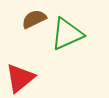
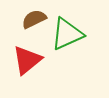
red triangle: moved 7 px right, 18 px up
